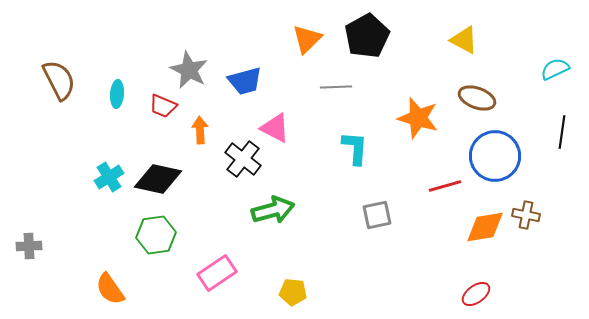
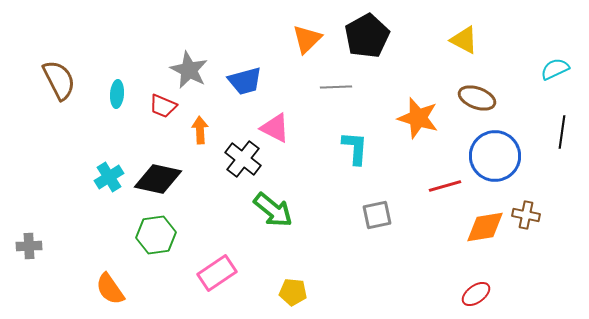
green arrow: rotated 54 degrees clockwise
